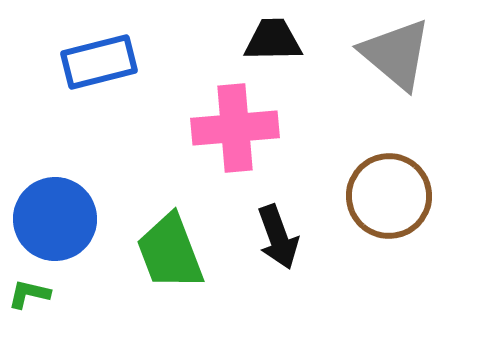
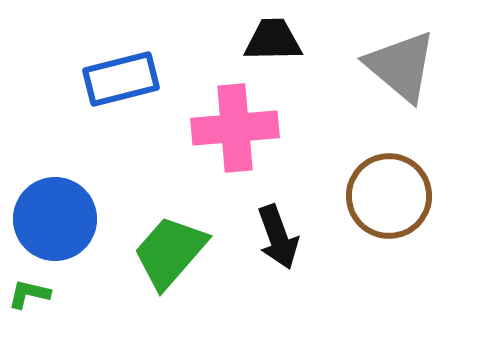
gray triangle: moved 5 px right, 12 px down
blue rectangle: moved 22 px right, 17 px down
green trapezoid: rotated 62 degrees clockwise
